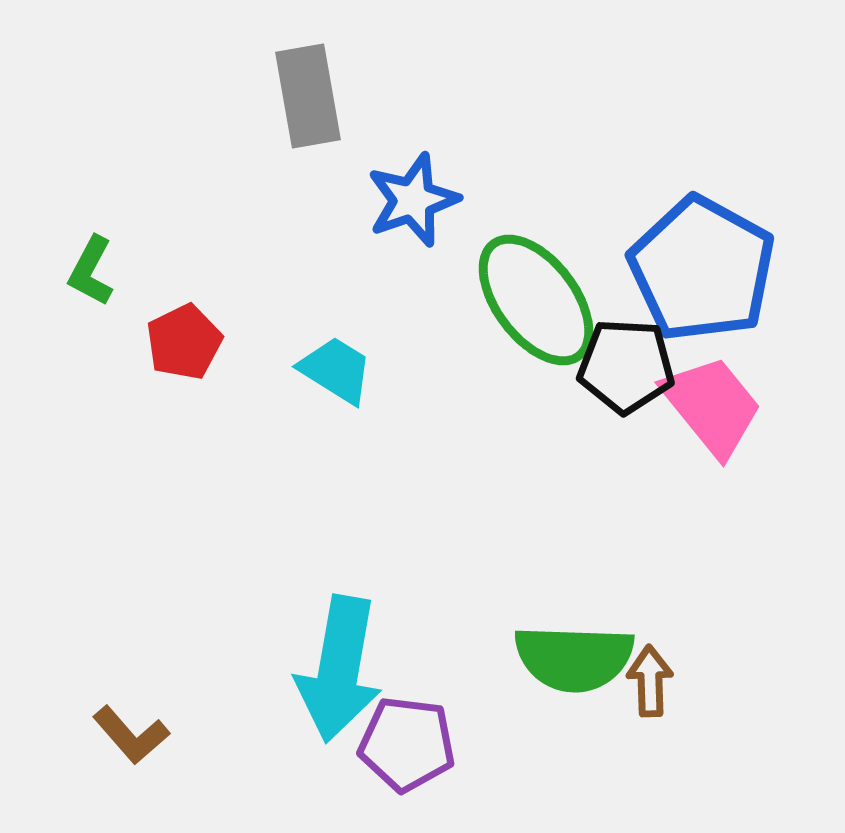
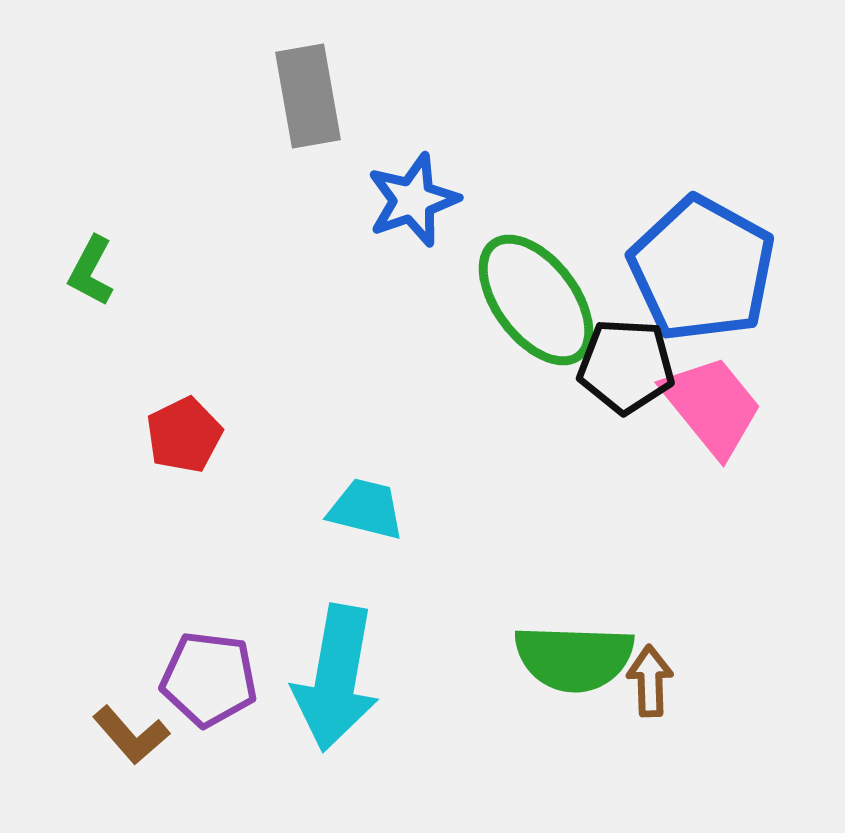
red pentagon: moved 93 px down
cyan trapezoid: moved 30 px right, 139 px down; rotated 18 degrees counterclockwise
cyan arrow: moved 3 px left, 9 px down
purple pentagon: moved 198 px left, 65 px up
